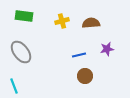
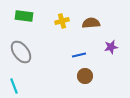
purple star: moved 4 px right, 2 px up
